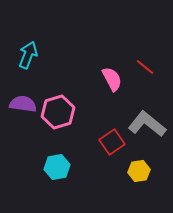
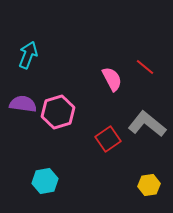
red square: moved 4 px left, 3 px up
cyan hexagon: moved 12 px left, 14 px down
yellow hexagon: moved 10 px right, 14 px down
